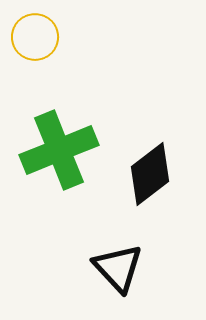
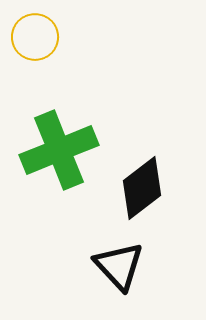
black diamond: moved 8 px left, 14 px down
black triangle: moved 1 px right, 2 px up
